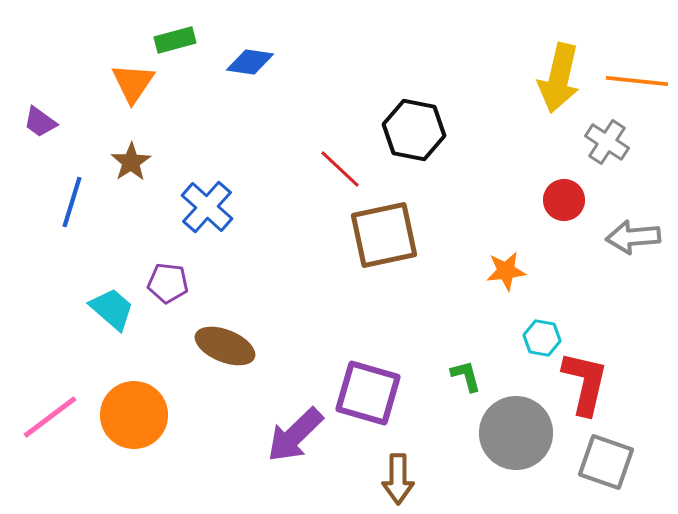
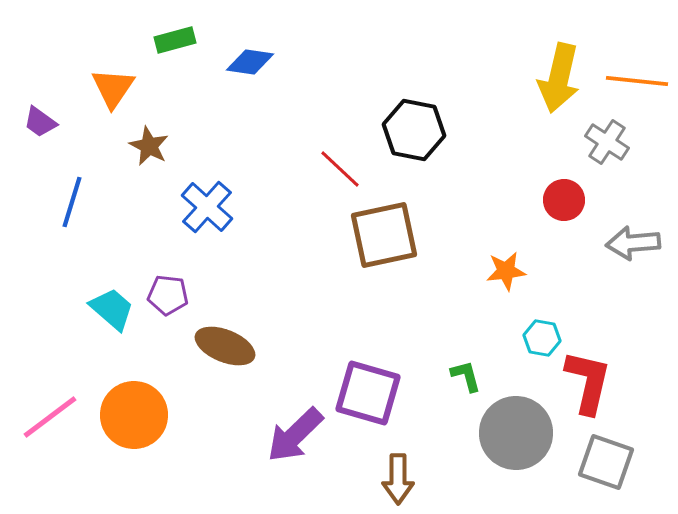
orange triangle: moved 20 px left, 5 px down
brown star: moved 18 px right, 16 px up; rotated 12 degrees counterclockwise
gray arrow: moved 6 px down
purple pentagon: moved 12 px down
red L-shape: moved 3 px right, 1 px up
